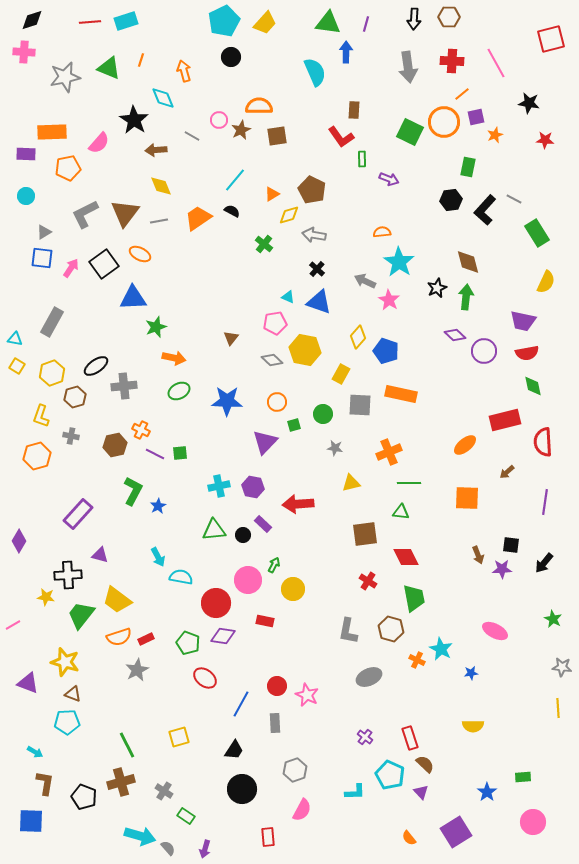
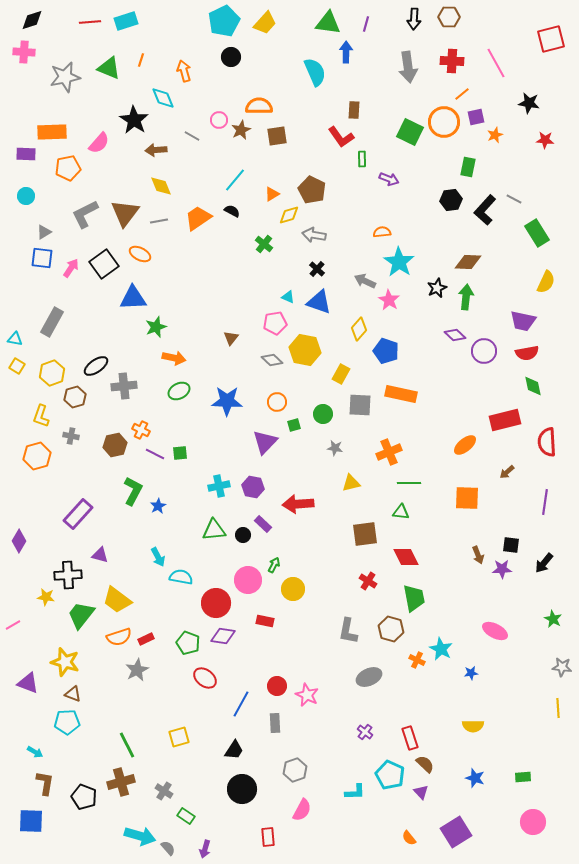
brown diamond at (468, 262): rotated 72 degrees counterclockwise
yellow diamond at (358, 337): moved 1 px right, 8 px up
red semicircle at (543, 442): moved 4 px right
purple cross at (365, 737): moved 5 px up
blue star at (487, 792): moved 12 px left, 14 px up; rotated 18 degrees counterclockwise
